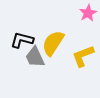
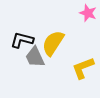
pink star: rotated 24 degrees counterclockwise
yellow L-shape: moved 12 px down
